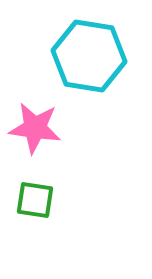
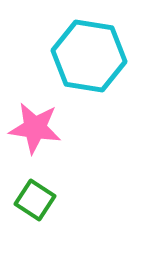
green square: rotated 24 degrees clockwise
